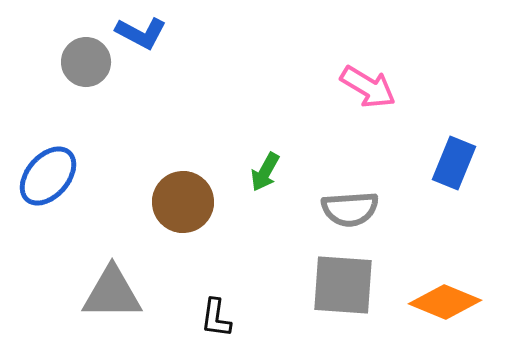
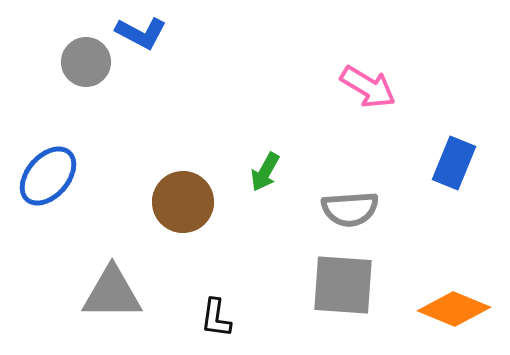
orange diamond: moved 9 px right, 7 px down
